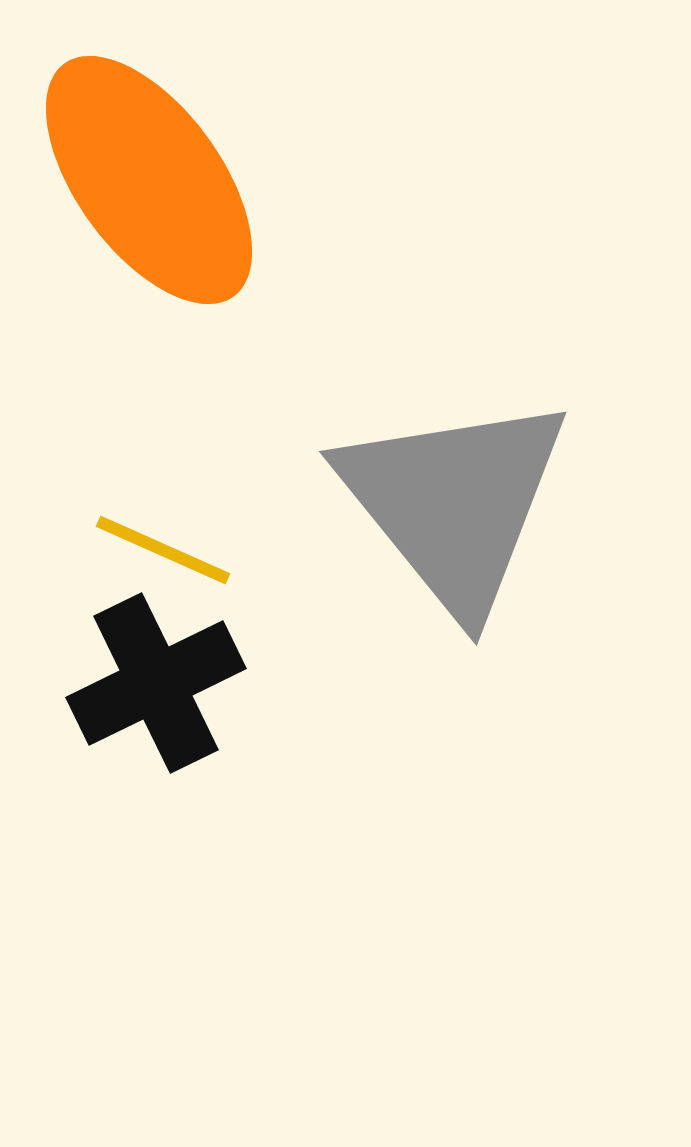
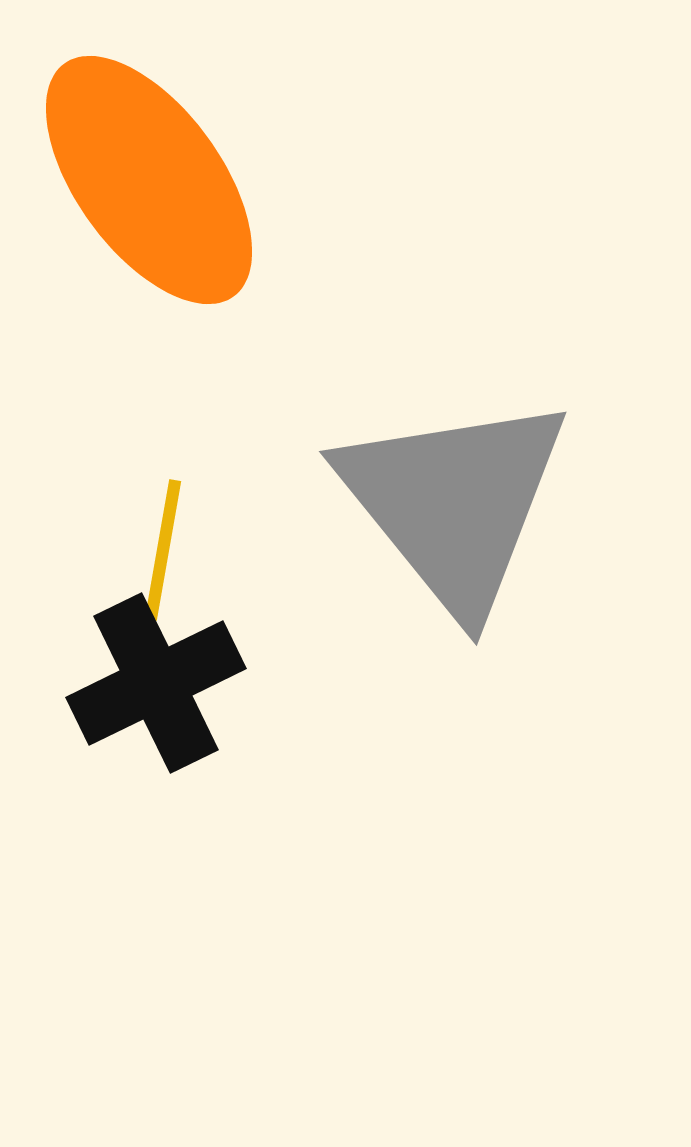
yellow line: rotated 76 degrees clockwise
